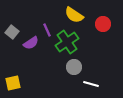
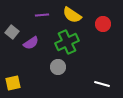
yellow semicircle: moved 2 px left
purple line: moved 5 px left, 15 px up; rotated 72 degrees counterclockwise
green cross: rotated 10 degrees clockwise
gray circle: moved 16 px left
white line: moved 11 px right
